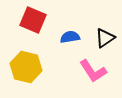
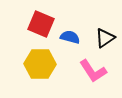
red square: moved 8 px right, 4 px down
blue semicircle: rotated 24 degrees clockwise
yellow hexagon: moved 14 px right, 3 px up; rotated 12 degrees counterclockwise
